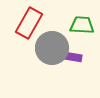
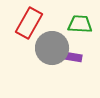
green trapezoid: moved 2 px left, 1 px up
